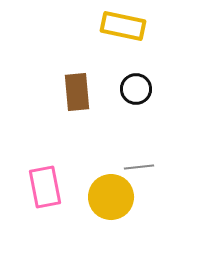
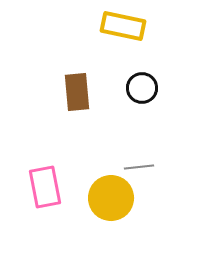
black circle: moved 6 px right, 1 px up
yellow circle: moved 1 px down
